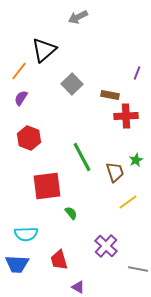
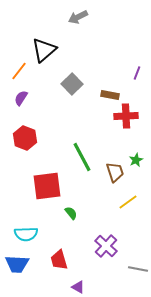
red hexagon: moved 4 px left
